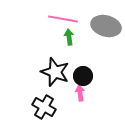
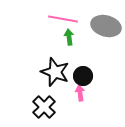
black cross: rotated 15 degrees clockwise
